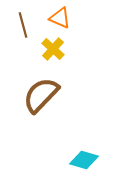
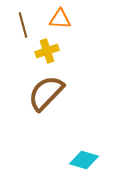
orange triangle: moved 1 px down; rotated 20 degrees counterclockwise
yellow cross: moved 6 px left, 2 px down; rotated 30 degrees clockwise
brown semicircle: moved 5 px right, 2 px up
